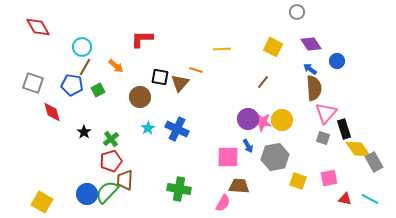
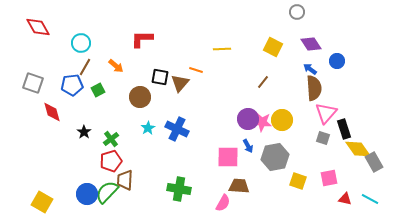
cyan circle at (82, 47): moved 1 px left, 4 px up
blue pentagon at (72, 85): rotated 15 degrees counterclockwise
